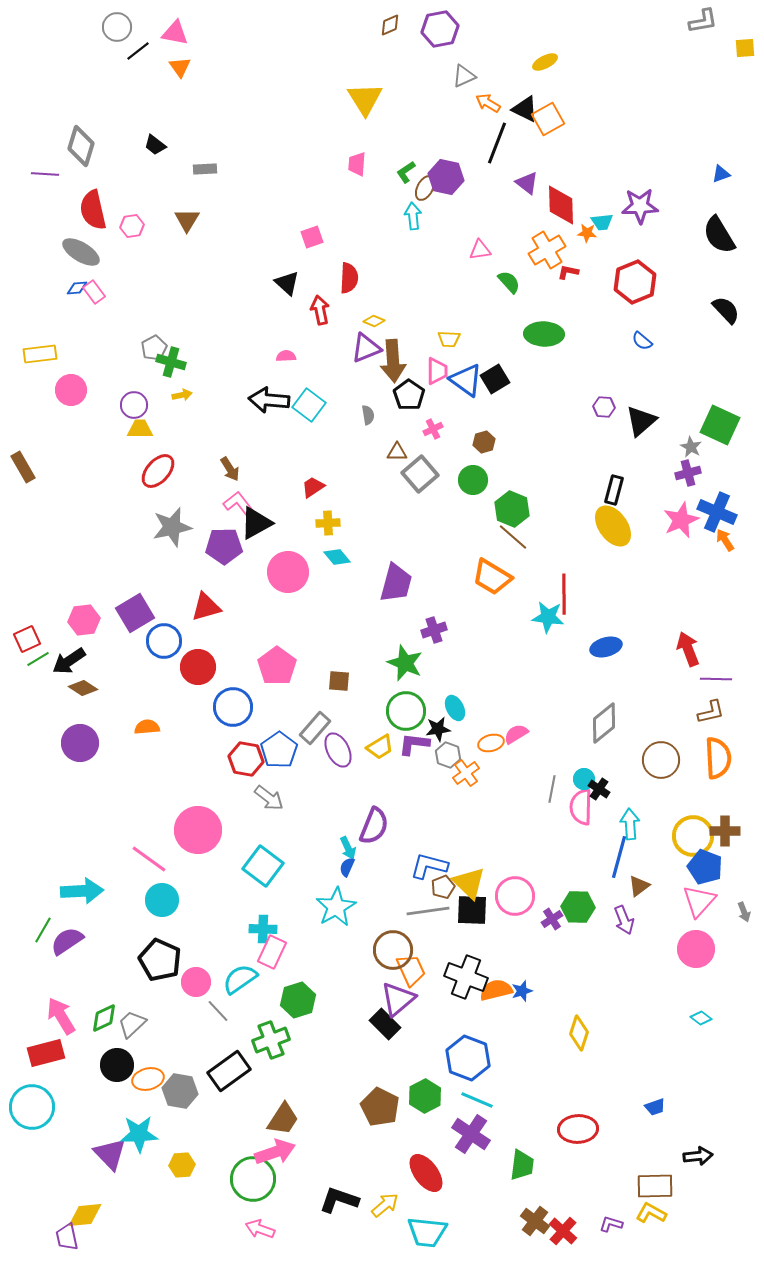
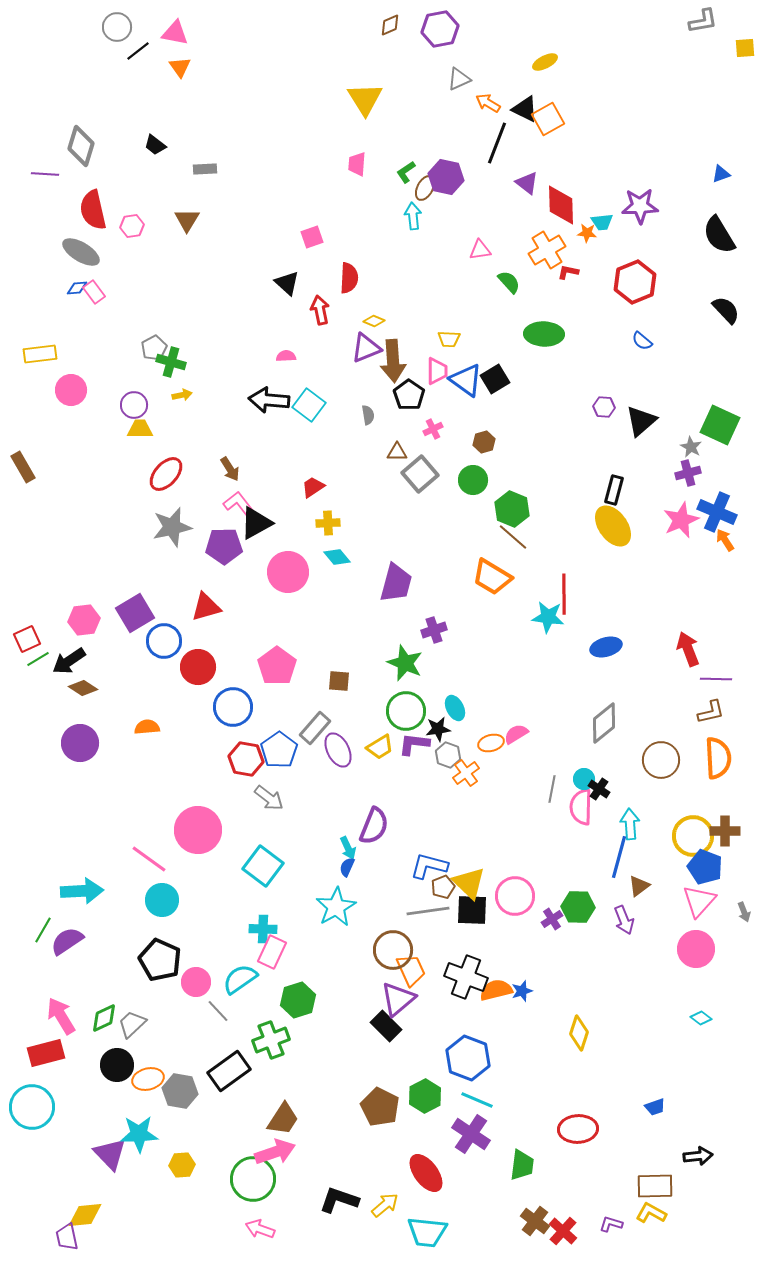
gray triangle at (464, 76): moved 5 px left, 3 px down
red ellipse at (158, 471): moved 8 px right, 3 px down
black rectangle at (385, 1024): moved 1 px right, 2 px down
